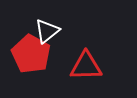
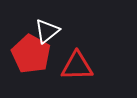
red triangle: moved 9 px left
